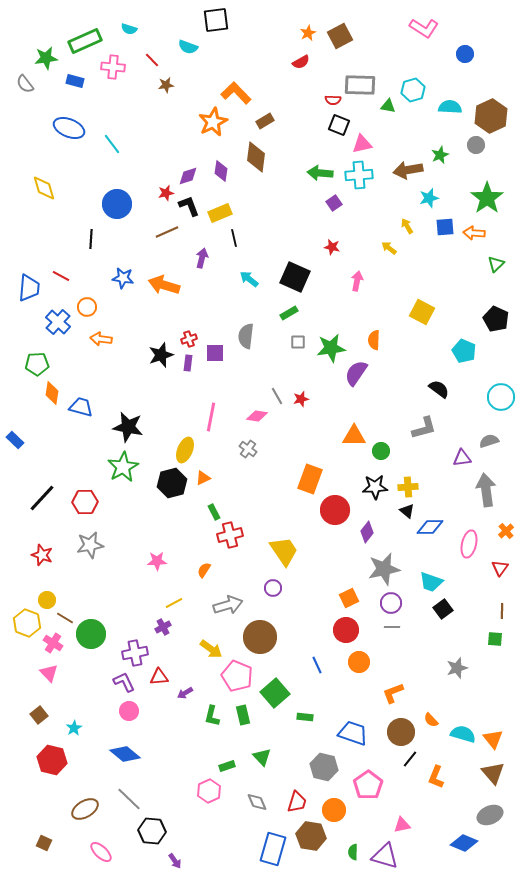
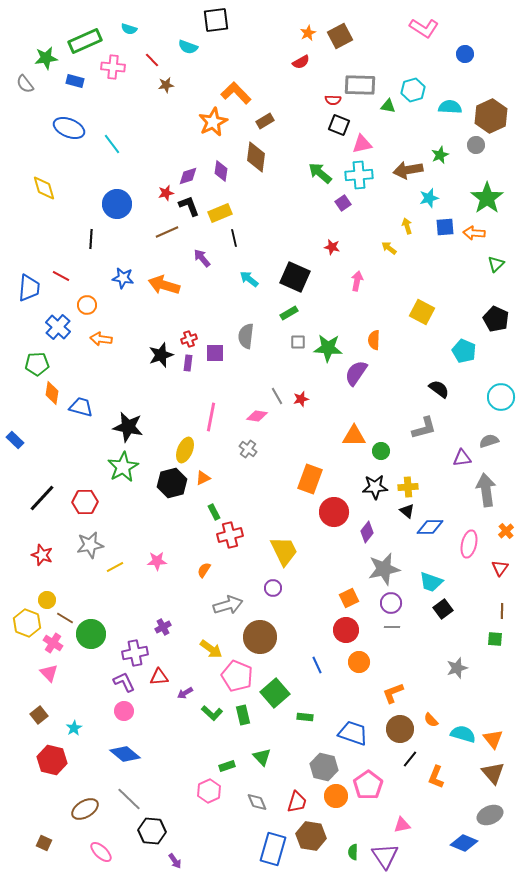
green arrow at (320, 173): rotated 35 degrees clockwise
purple square at (334, 203): moved 9 px right
yellow arrow at (407, 226): rotated 14 degrees clockwise
purple arrow at (202, 258): rotated 54 degrees counterclockwise
orange circle at (87, 307): moved 2 px up
blue cross at (58, 322): moved 5 px down
green star at (331, 348): moved 3 px left; rotated 12 degrees clockwise
red circle at (335, 510): moved 1 px left, 2 px down
yellow trapezoid at (284, 551): rotated 8 degrees clockwise
yellow line at (174, 603): moved 59 px left, 36 px up
pink circle at (129, 711): moved 5 px left
green L-shape at (212, 716): moved 3 px up; rotated 60 degrees counterclockwise
brown circle at (401, 732): moved 1 px left, 3 px up
orange circle at (334, 810): moved 2 px right, 14 px up
purple triangle at (385, 856): rotated 40 degrees clockwise
